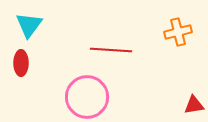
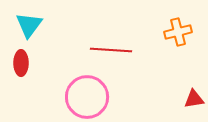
red triangle: moved 6 px up
